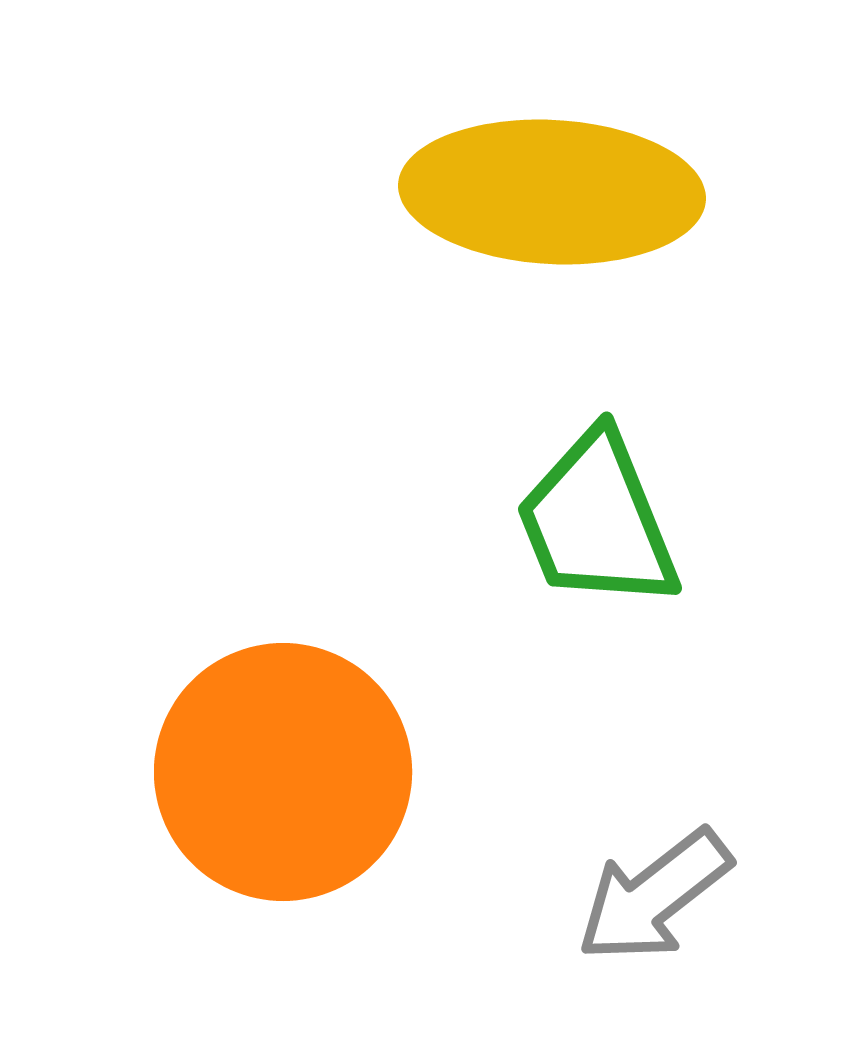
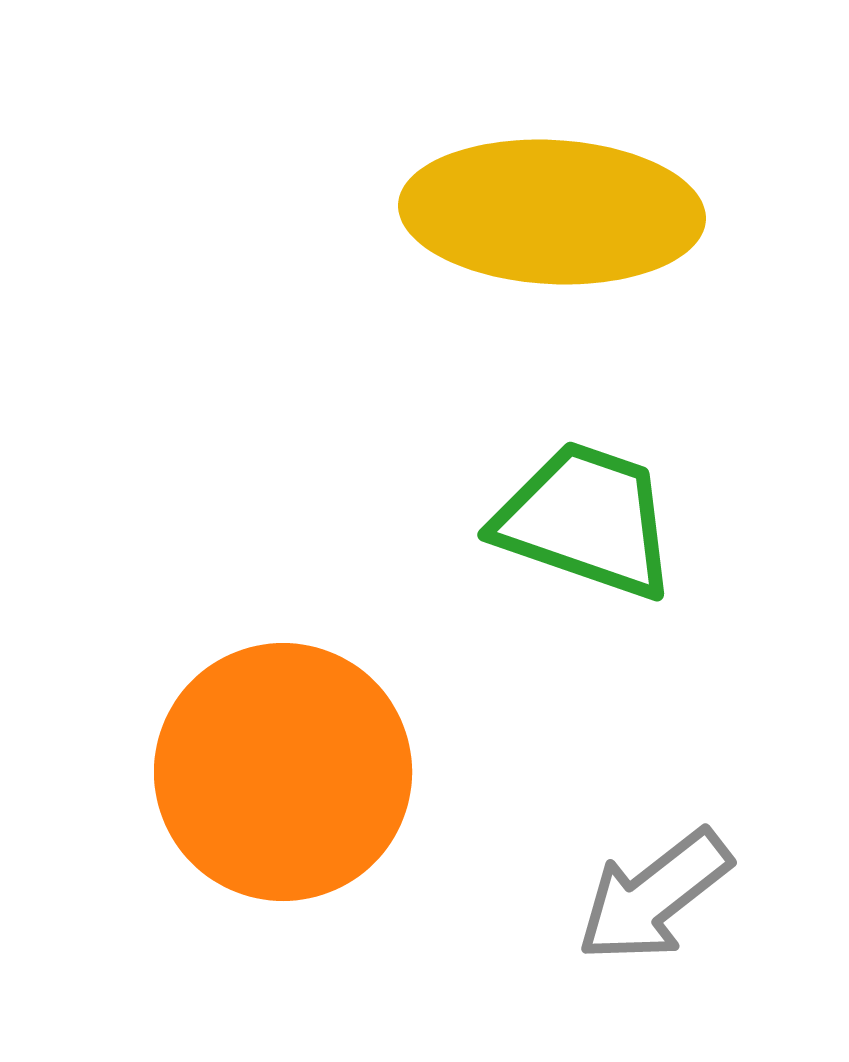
yellow ellipse: moved 20 px down
green trapezoid: moved 11 px left, 1 px up; rotated 131 degrees clockwise
